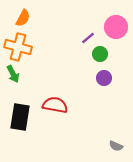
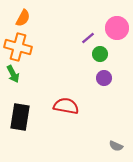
pink circle: moved 1 px right, 1 px down
red semicircle: moved 11 px right, 1 px down
